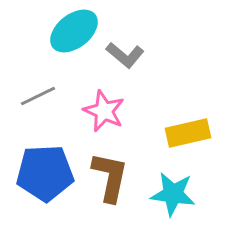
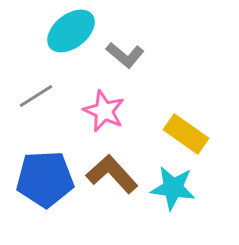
cyan ellipse: moved 3 px left
gray line: moved 2 px left; rotated 6 degrees counterclockwise
yellow rectangle: moved 2 px left, 1 px down; rotated 48 degrees clockwise
blue pentagon: moved 6 px down
brown L-shape: moved 2 px right, 3 px up; rotated 54 degrees counterclockwise
cyan star: moved 6 px up
